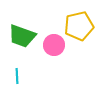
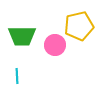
green trapezoid: rotated 20 degrees counterclockwise
pink circle: moved 1 px right
